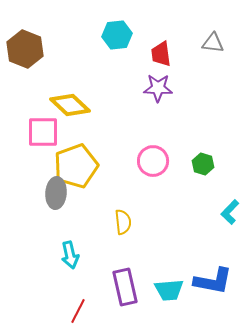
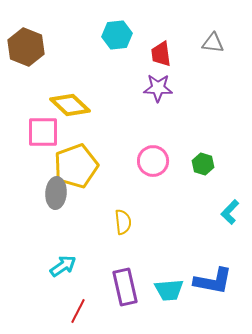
brown hexagon: moved 1 px right, 2 px up
cyan arrow: moved 7 px left, 11 px down; rotated 112 degrees counterclockwise
